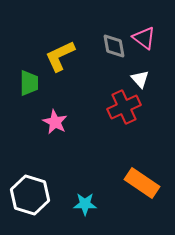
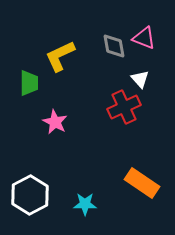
pink triangle: rotated 15 degrees counterclockwise
white hexagon: rotated 15 degrees clockwise
